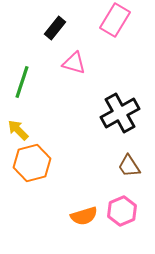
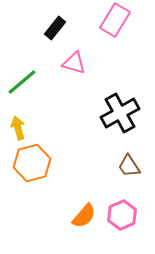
green line: rotated 32 degrees clockwise
yellow arrow: moved 2 px up; rotated 30 degrees clockwise
pink hexagon: moved 4 px down
orange semicircle: rotated 32 degrees counterclockwise
